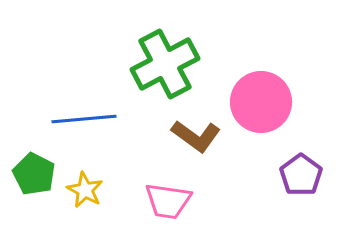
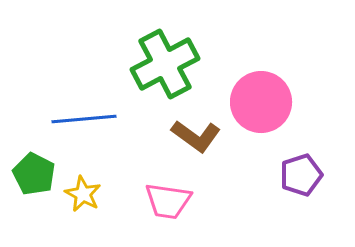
purple pentagon: rotated 18 degrees clockwise
yellow star: moved 2 px left, 4 px down
